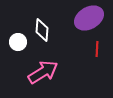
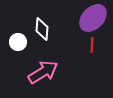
purple ellipse: moved 4 px right; rotated 16 degrees counterclockwise
white diamond: moved 1 px up
red line: moved 5 px left, 4 px up
